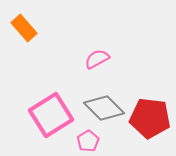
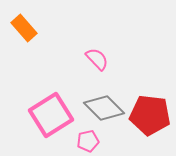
pink semicircle: rotated 75 degrees clockwise
red pentagon: moved 3 px up
pink pentagon: rotated 20 degrees clockwise
